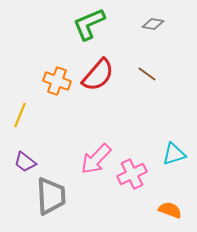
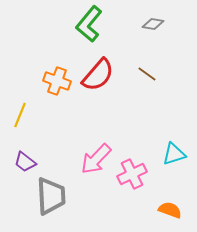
green L-shape: rotated 27 degrees counterclockwise
